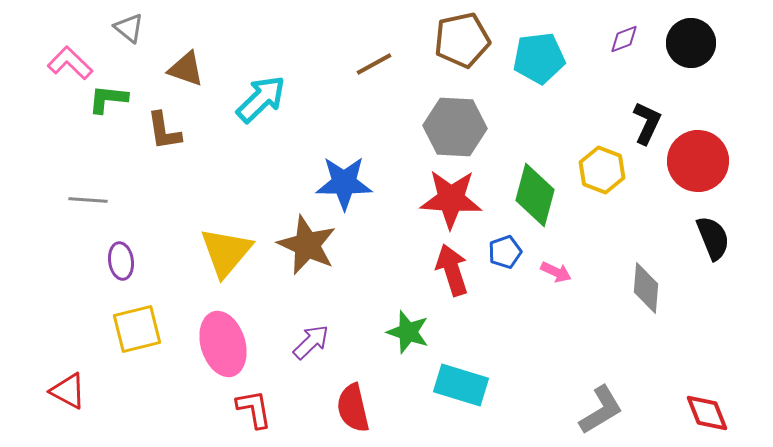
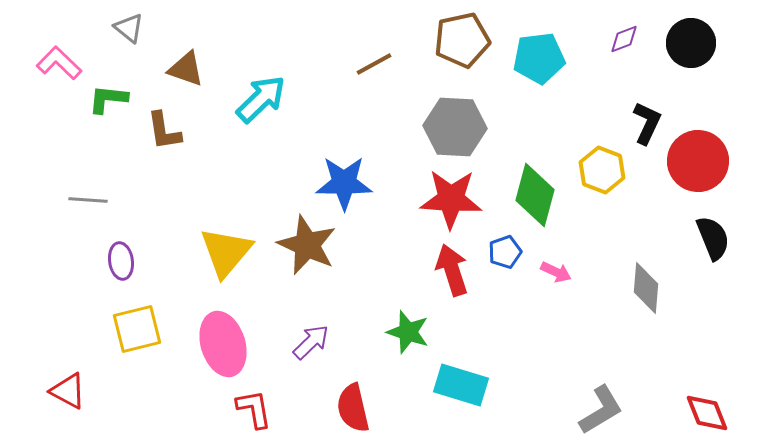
pink L-shape: moved 11 px left
